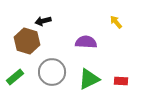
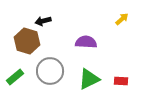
yellow arrow: moved 6 px right, 3 px up; rotated 88 degrees clockwise
gray circle: moved 2 px left, 1 px up
